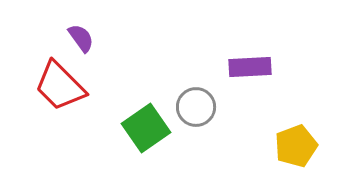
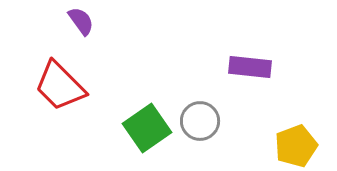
purple semicircle: moved 17 px up
purple rectangle: rotated 9 degrees clockwise
gray circle: moved 4 px right, 14 px down
green square: moved 1 px right
